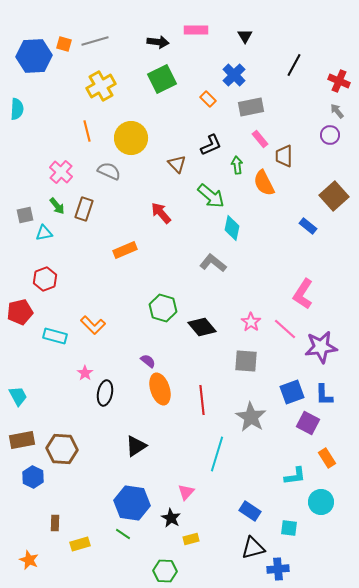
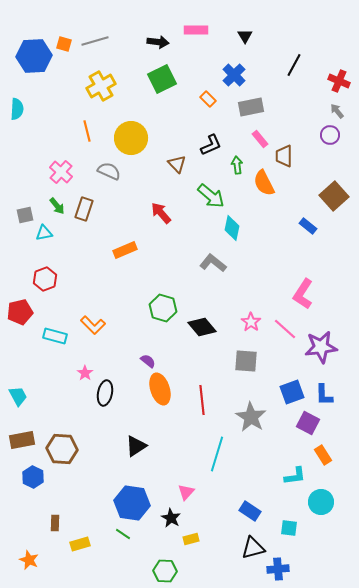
orange rectangle at (327, 458): moved 4 px left, 3 px up
